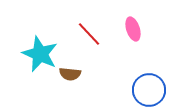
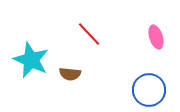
pink ellipse: moved 23 px right, 8 px down
cyan star: moved 9 px left, 6 px down
